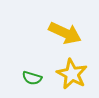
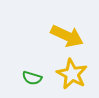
yellow arrow: moved 2 px right, 3 px down
